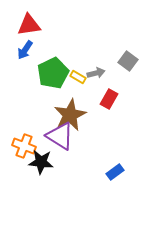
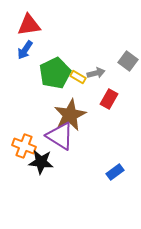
green pentagon: moved 2 px right
